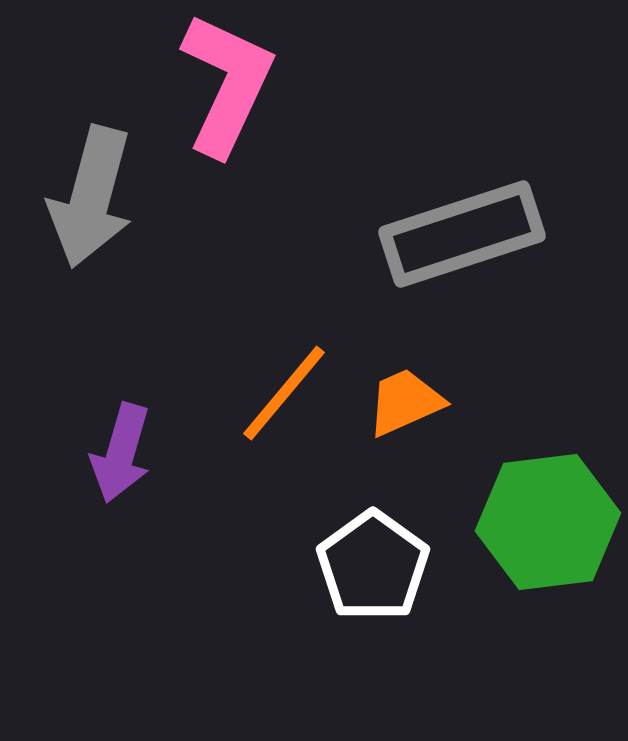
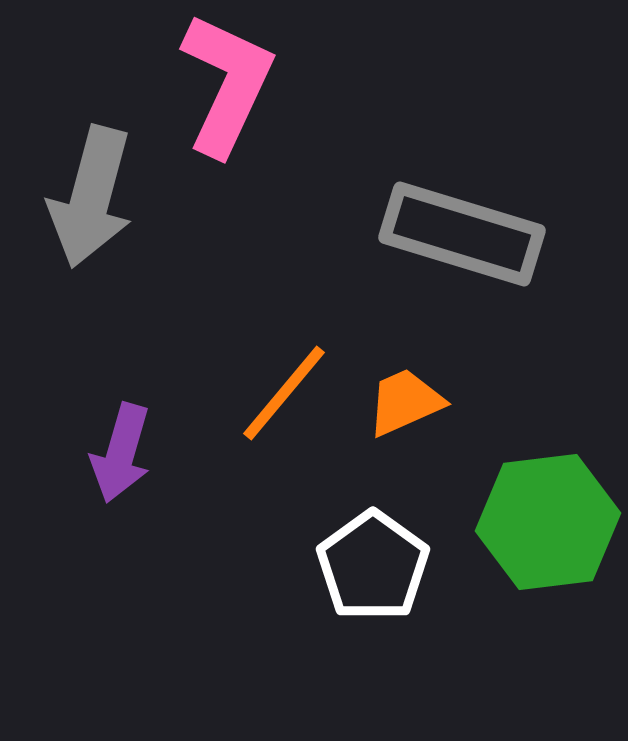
gray rectangle: rotated 35 degrees clockwise
